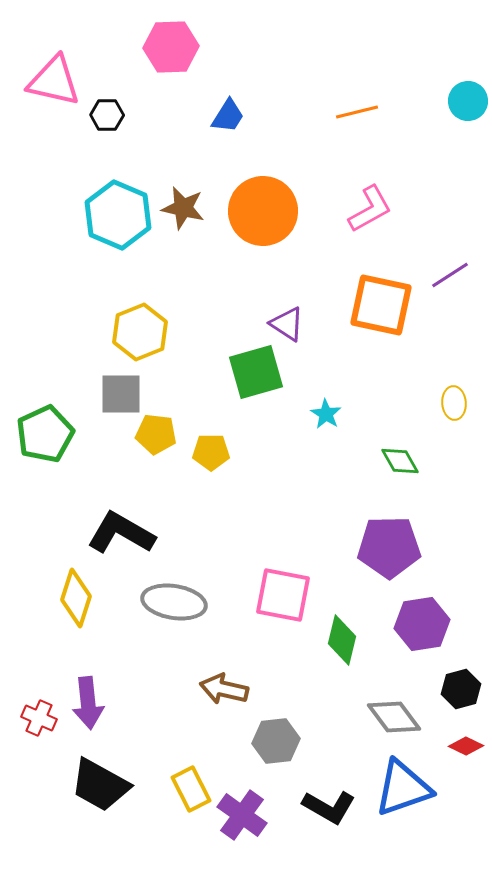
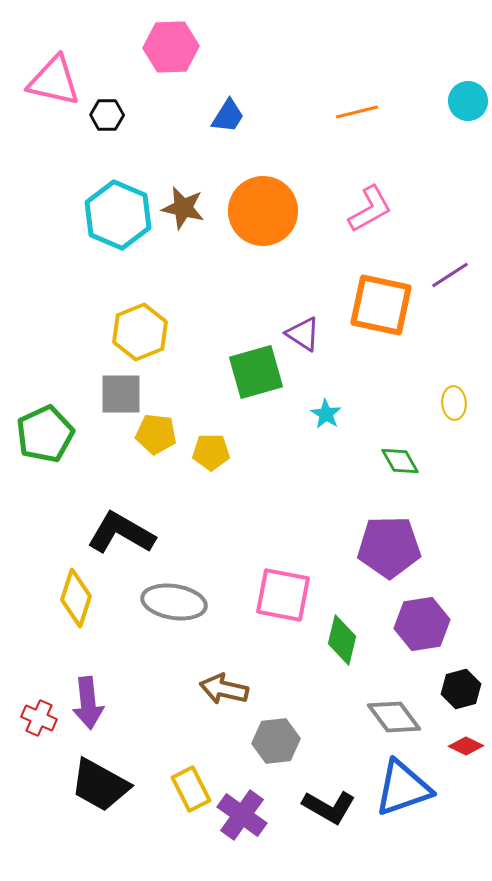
purple triangle at (287, 324): moved 16 px right, 10 px down
